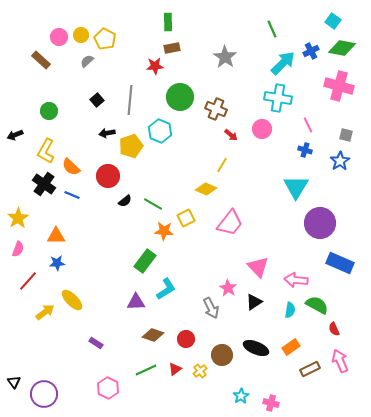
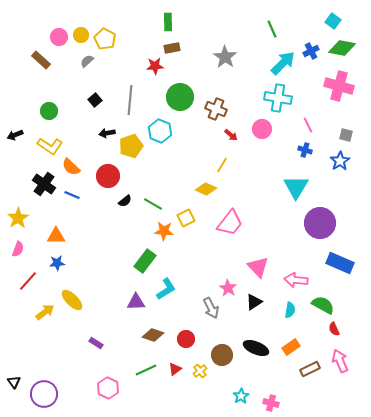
black square at (97, 100): moved 2 px left
yellow L-shape at (46, 151): moved 4 px right, 5 px up; rotated 85 degrees counterclockwise
green semicircle at (317, 305): moved 6 px right
